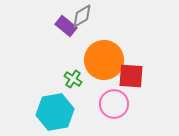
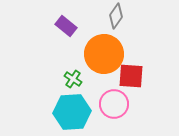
gray diamond: moved 34 px right; rotated 25 degrees counterclockwise
orange circle: moved 6 px up
cyan hexagon: moved 17 px right; rotated 6 degrees clockwise
